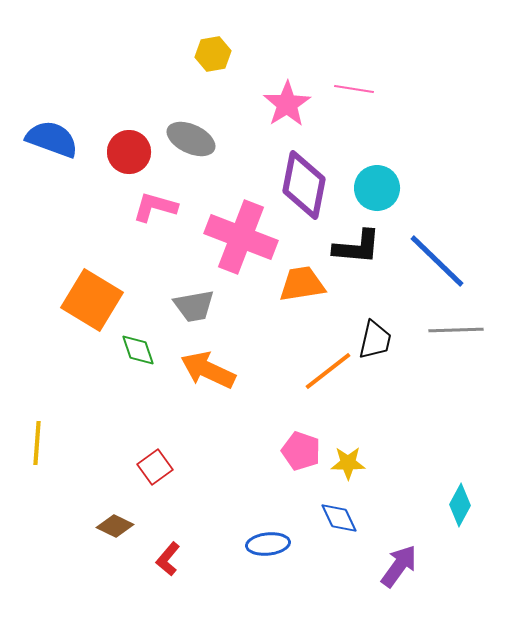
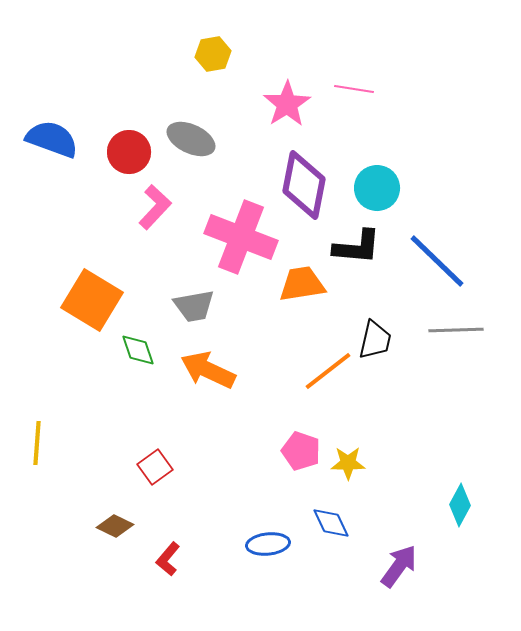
pink L-shape: rotated 117 degrees clockwise
blue diamond: moved 8 px left, 5 px down
